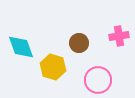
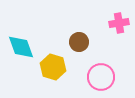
pink cross: moved 13 px up
brown circle: moved 1 px up
pink circle: moved 3 px right, 3 px up
